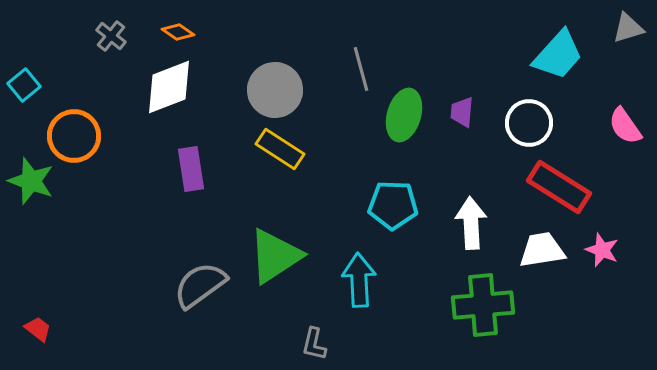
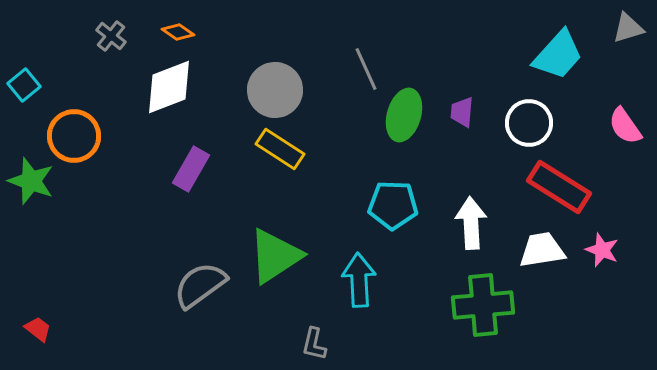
gray line: moved 5 px right; rotated 9 degrees counterclockwise
purple rectangle: rotated 39 degrees clockwise
